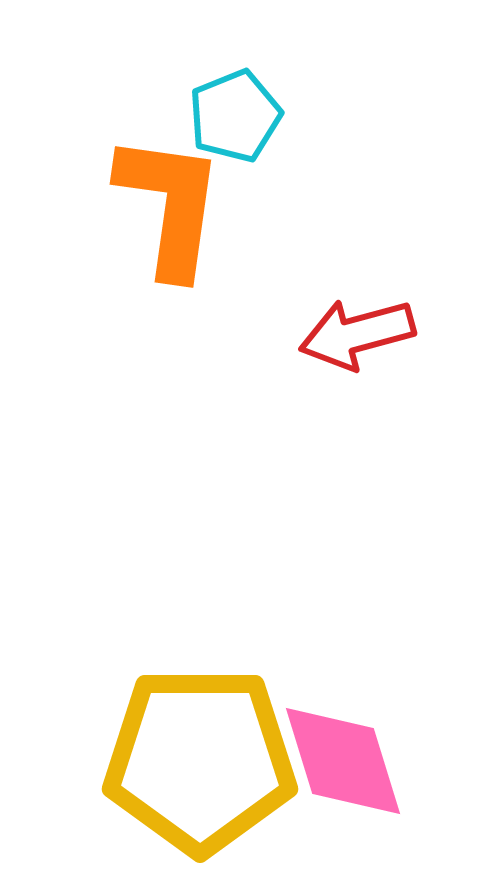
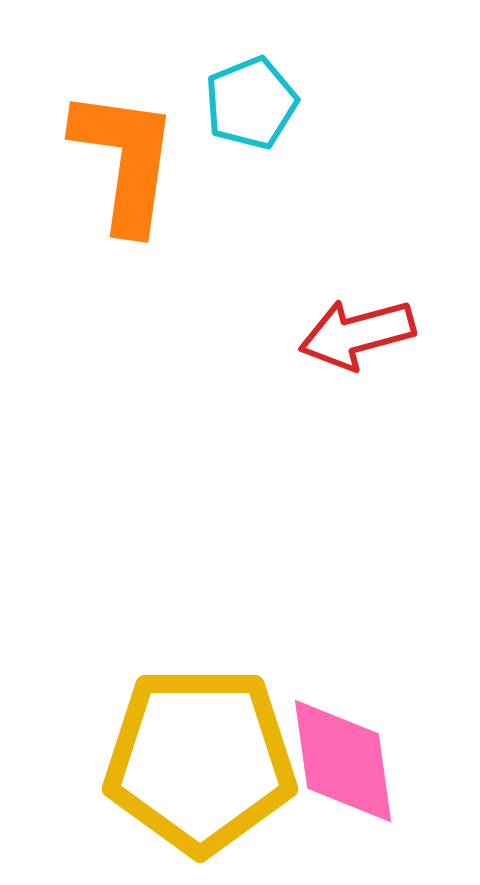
cyan pentagon: moved 16 px right, 13 px up
orange L-shape: moved 45 px left, 45 px up
pink diamond: rotated 9 degrees clockwise
